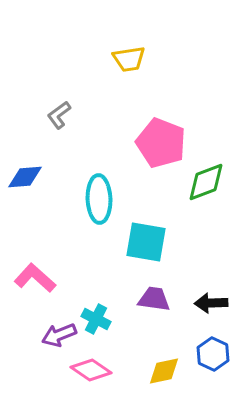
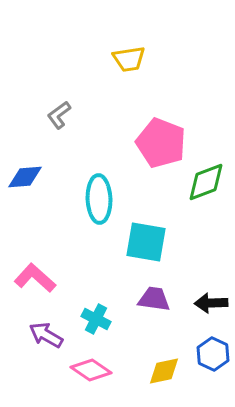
purple arrow: moved 13 px left; rotated 52 degrees clockwise
